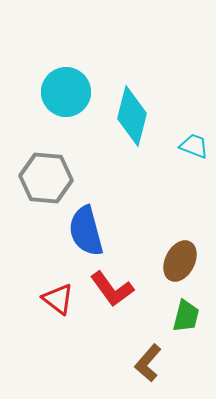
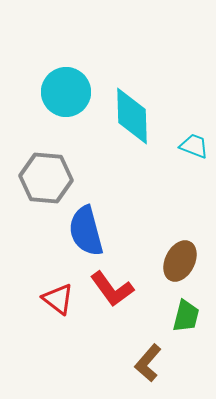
cyan diamond: rotated 16 degrees counterclockwise
